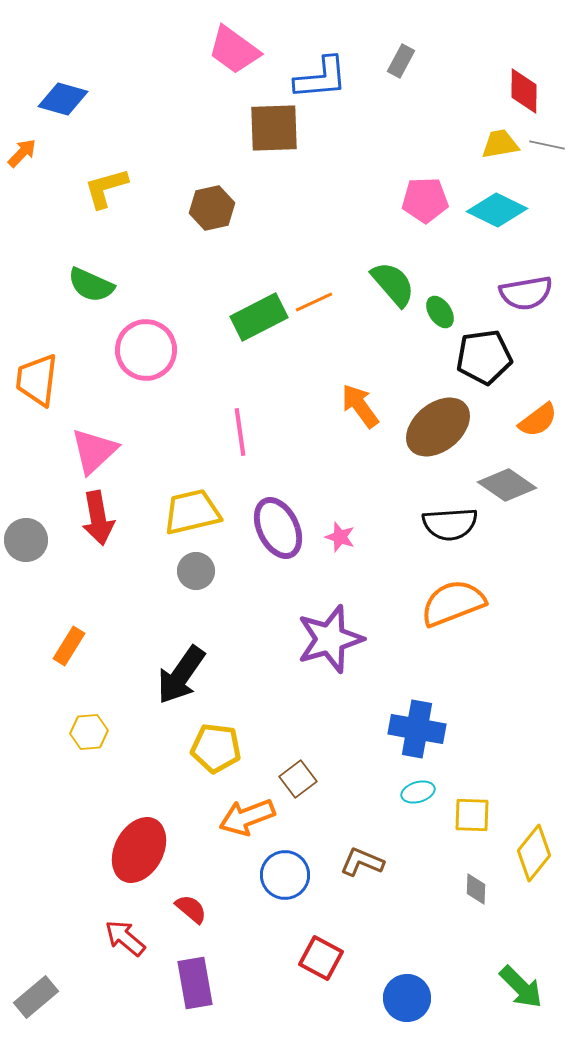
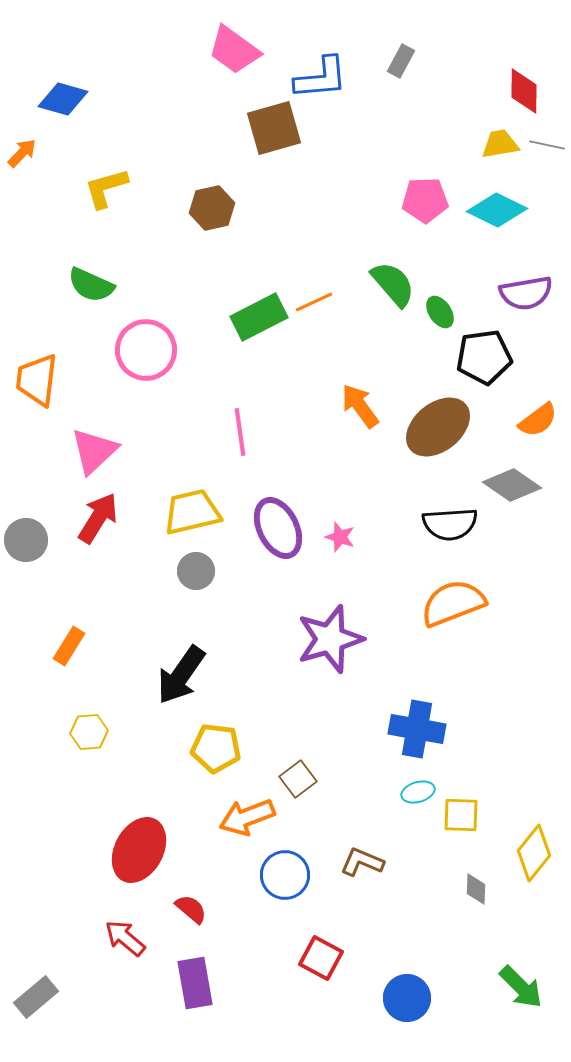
brown square at (274, 128): rotated 14 degrees counterclockwise
gray diamond at (507, 485): moved 5 px right
red arrow at (98, 518): rotated 138 degrees counterclockwise
yellow square at (472, 815): moved 11 px left
